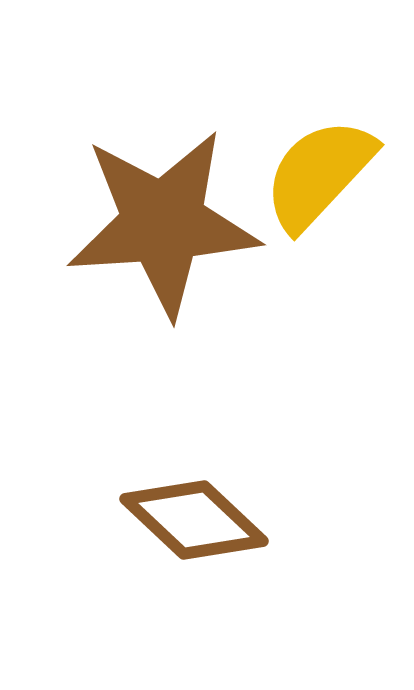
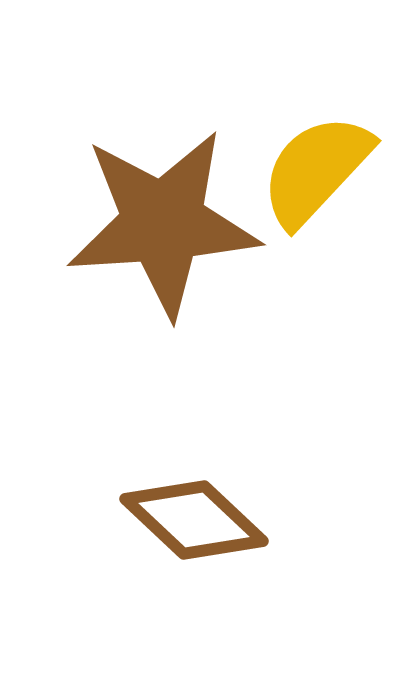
yellow semicircle: moved 3 px left, 4 px up
